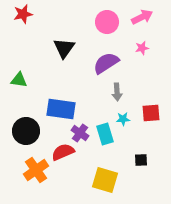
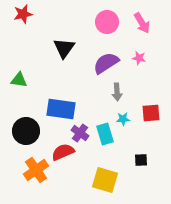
pink arrow: moved 6 px down; rotated 85 degrees clockwise
pink star: moved 3 px left, 10 px down; rotated 24 degrees clockwise
